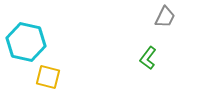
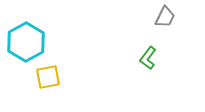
cyan hexagon: rotated 18 degrees clockwise
yellow square: rotated 25 degrees counterclockwise
